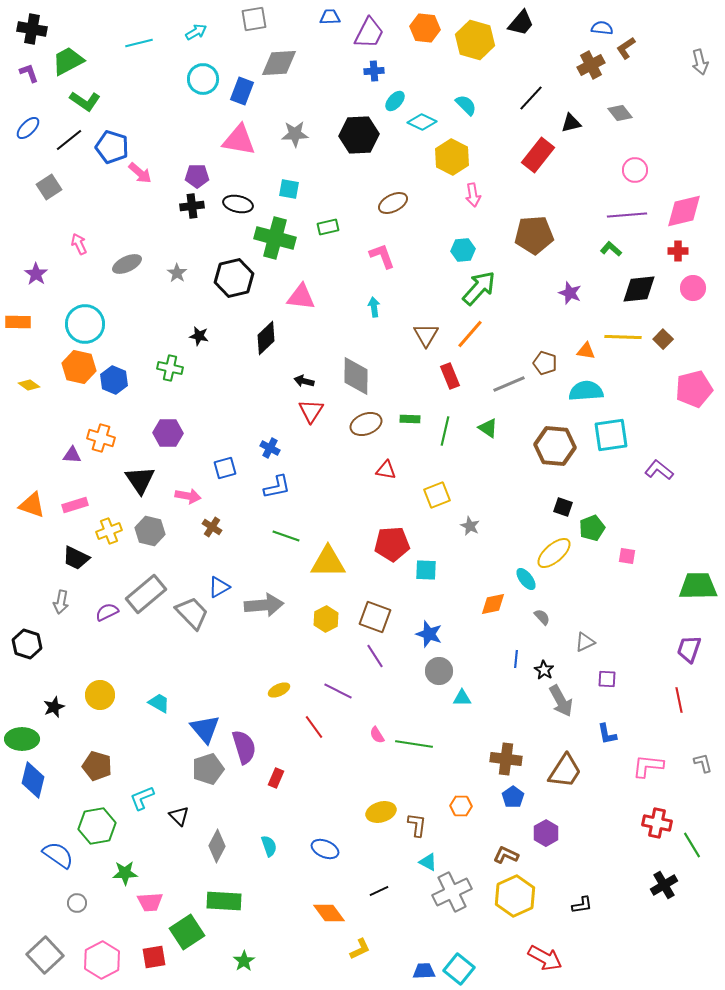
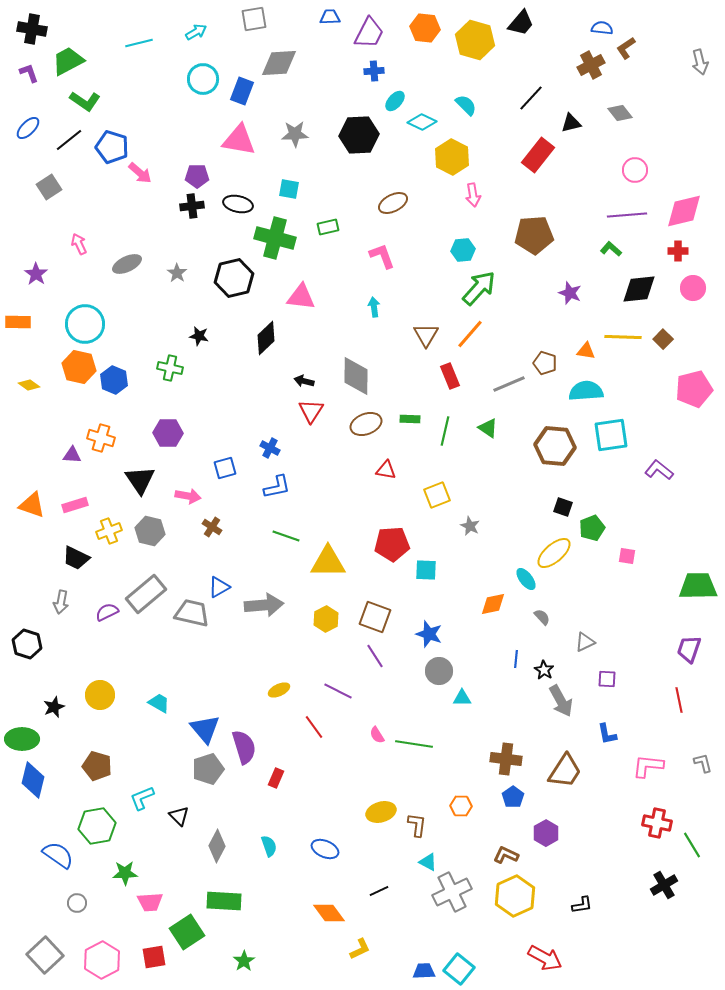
gray trapezoid at (192, 613): rotated 33 degrees counterclockwise
